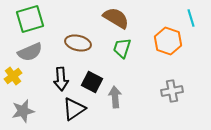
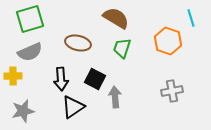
yellow cross: rotated 36 degrees clockwise
black square: moved 3 px right, 3 px up
black triangle: moved 1 px left, 2 px up
